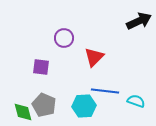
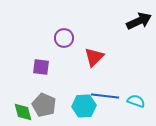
blue line: moved 5 px down
